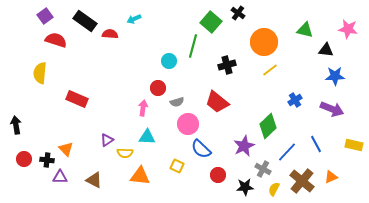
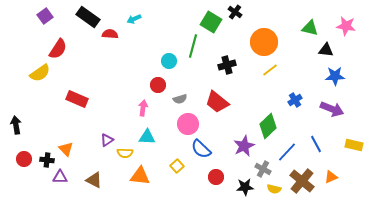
black cross at (238, 13): moved 3 px left, 1 px up
black rectangle at (85, 21): moved 3 px right, 4 px up
green square at (211, 22): rotated 10 degrees counterclockwise
pink star at (348, 29): moved 2 px left, 3 px up
green triangle at (305, 30): moved 5 px right, 2 px up
red semicircle at (56, 40): moved 2 px right, 9 px down; rotated 105 degrees clockwise
yellow semicircle at (40, 73): rotated 130 degrees counterclockwise
red circle at (158, 88): moved 3 px up
gray semicircle at (177, 102): moved 3 px right, 3 px up
yellow square at (177, 166): rotated 24 degrees clockwise
red circle at (218, 175): moved 2 px left, 2 px down
yellow semicircle at (274, 189): rotated 104 degrees counterclockwise
